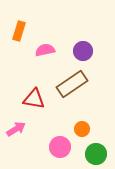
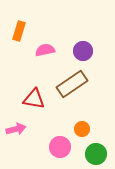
pink arrow: rotated 18 degrees clockwise
